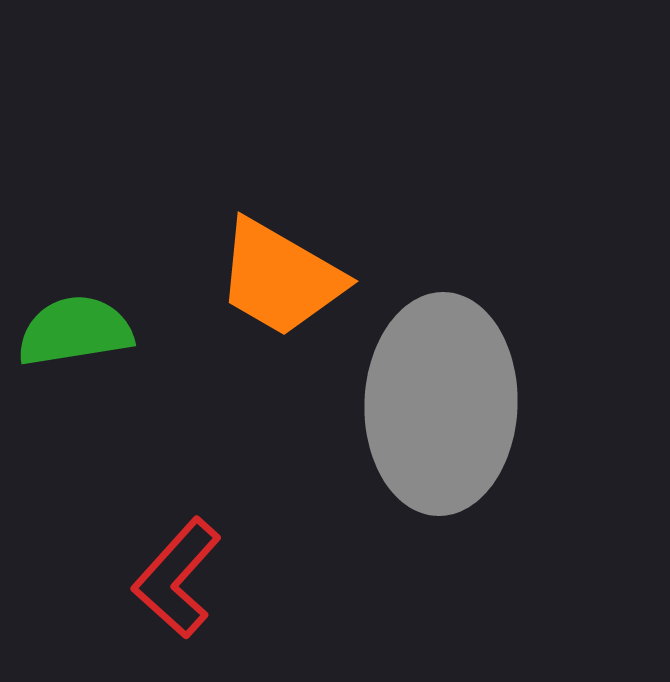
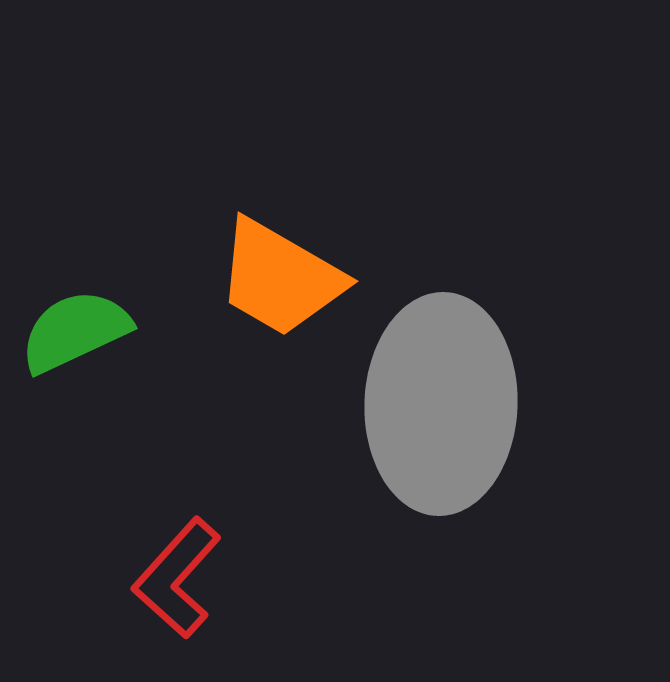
green semicircle: rotated 16 degrees counterclockwise
